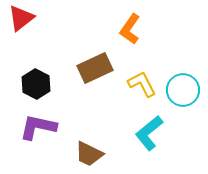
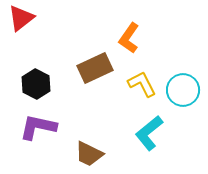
orange L-shape: moved 1 px left, 9 px down
